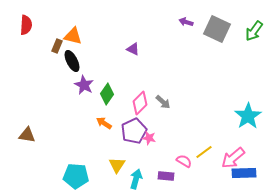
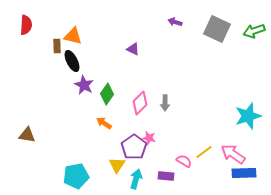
purple arrow: moved 11 px left
green arrow: rotated 35 degrees clockwise
brown rectangle: rotated 24 degrees counterclockwise
gray arrow: moved 2 px right, 1 px down; rotated 49 degrees clockwise
cyan star: rotated 16 degrees clockwise
purple pentagon: moved 16 px down; rotated 10 degrees counterclockwise
pink arrow: moved 4 px up; rotated 75 degrees clockwise
cyan pentagon: rotated 15 degrees counterclockwise
